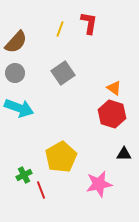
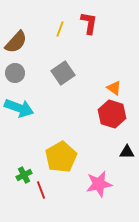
black triangle: moved 3 px right, 2 px up
